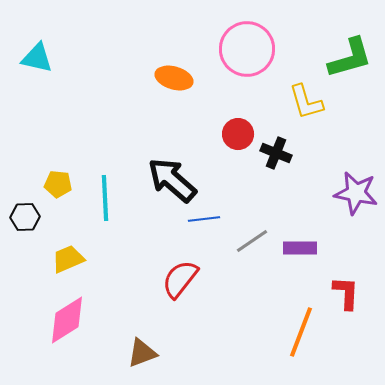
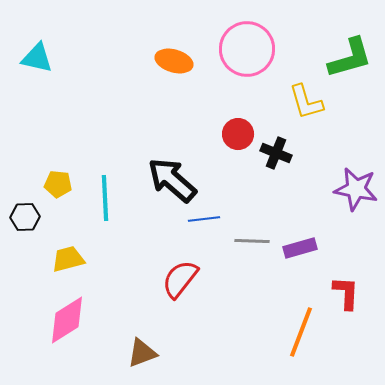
orange ellipse: moved 17 px up
purple star: moved 4 px up
gray line: rotated 36 degrees clockwise
purple rectangle: rotated 16 degrees counterclockwise
yellow trapezoid: rotated 8 degrees clockwise
